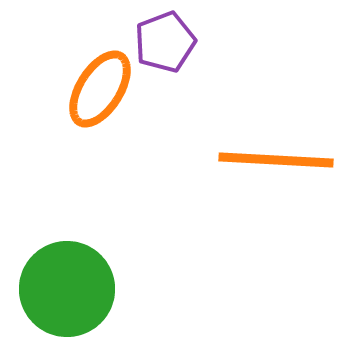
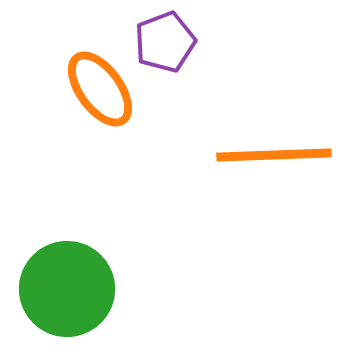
orange ellipse: rotated 68 degrees counterclockwise
orange line: moved 2 px left, 5 px up; rotated 5 degrees counterclockwise
